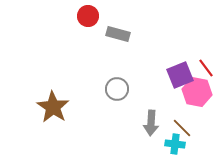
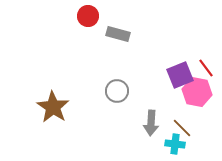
gray circle: moved 2 px down
